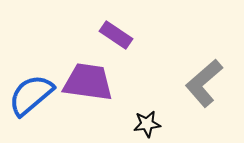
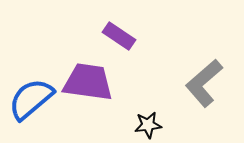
purple rectangle: moved 3 px right, 1 px down
blue semicircle: moved 4 px down
black star: moved 1 px right, 1 px down
